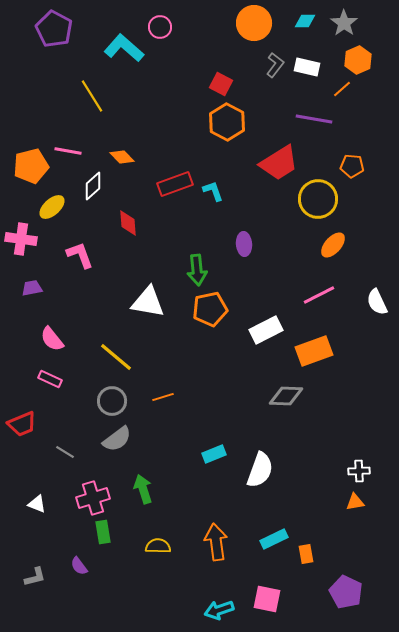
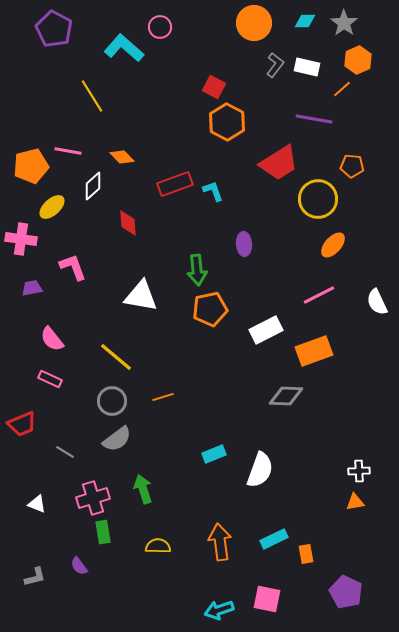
red square at (221, 84): moved 7 px left, 3 px down
pink L-shape at (80, 255): moved 7 px left, 12 px down
white triangle at (148, 302): moved 7 px left, 6 px up
orange arrow at (216, 542): moved 4 px right
